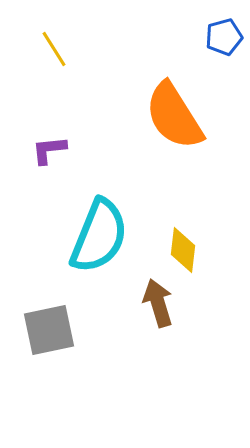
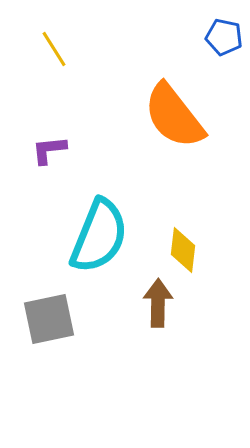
blue pentagon: rotated 27 degrees clockwise
orange semicircle: rotated 6 degrees counterclockwise
brown arrow: rotated 18 degrees clockwise
gray square: moved 11 px up
